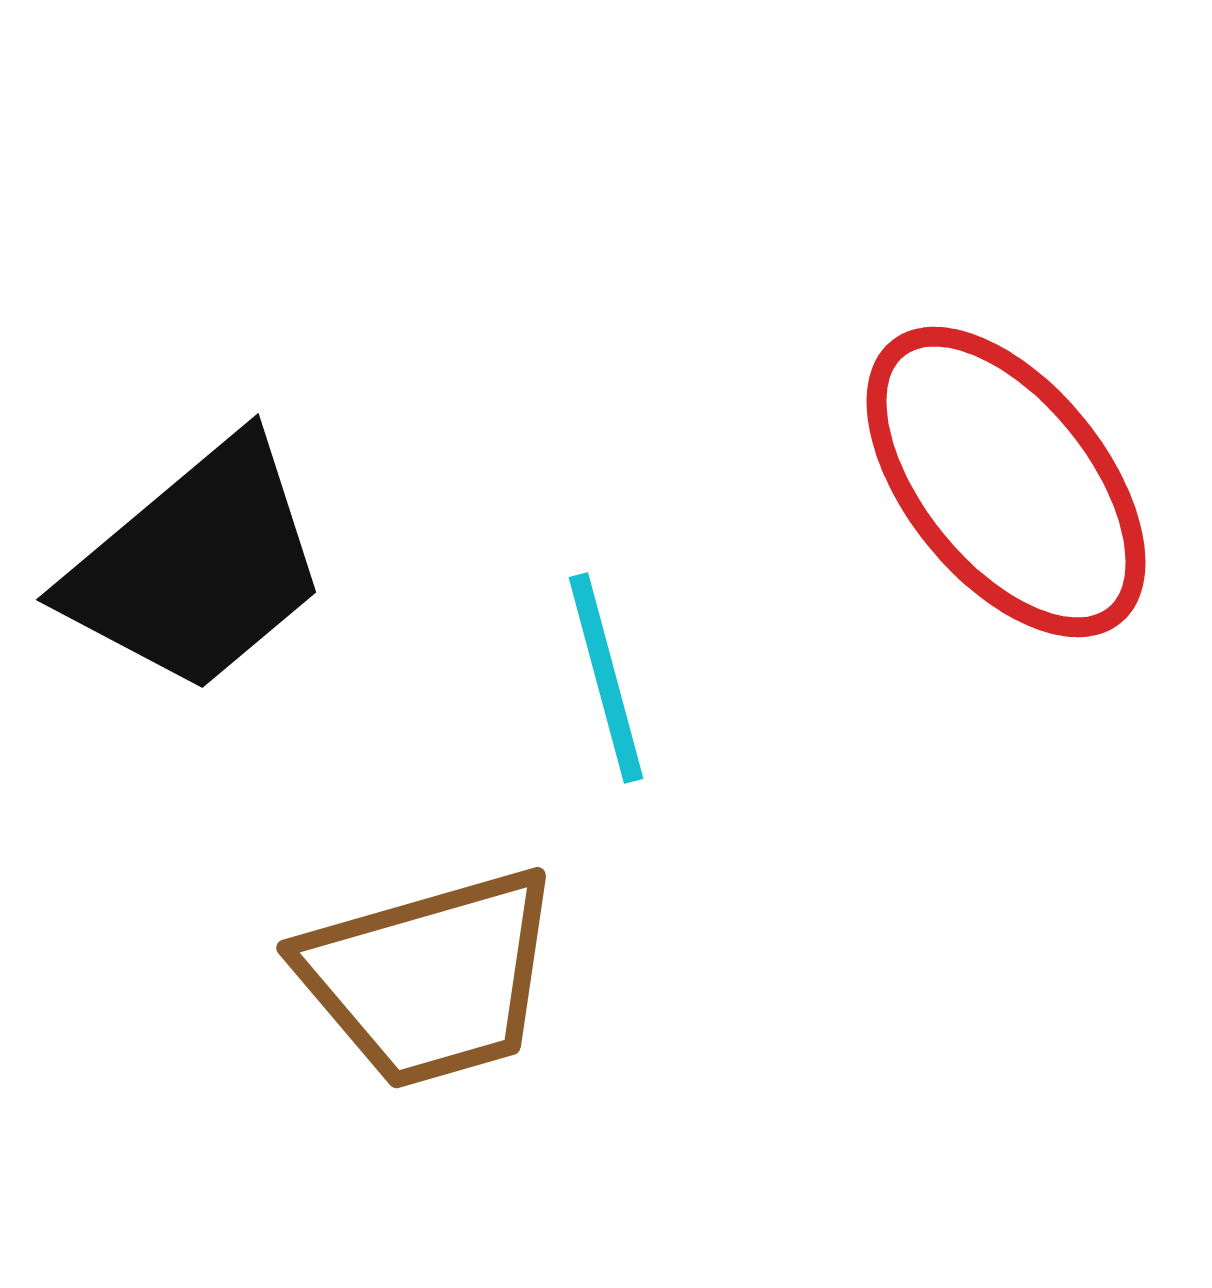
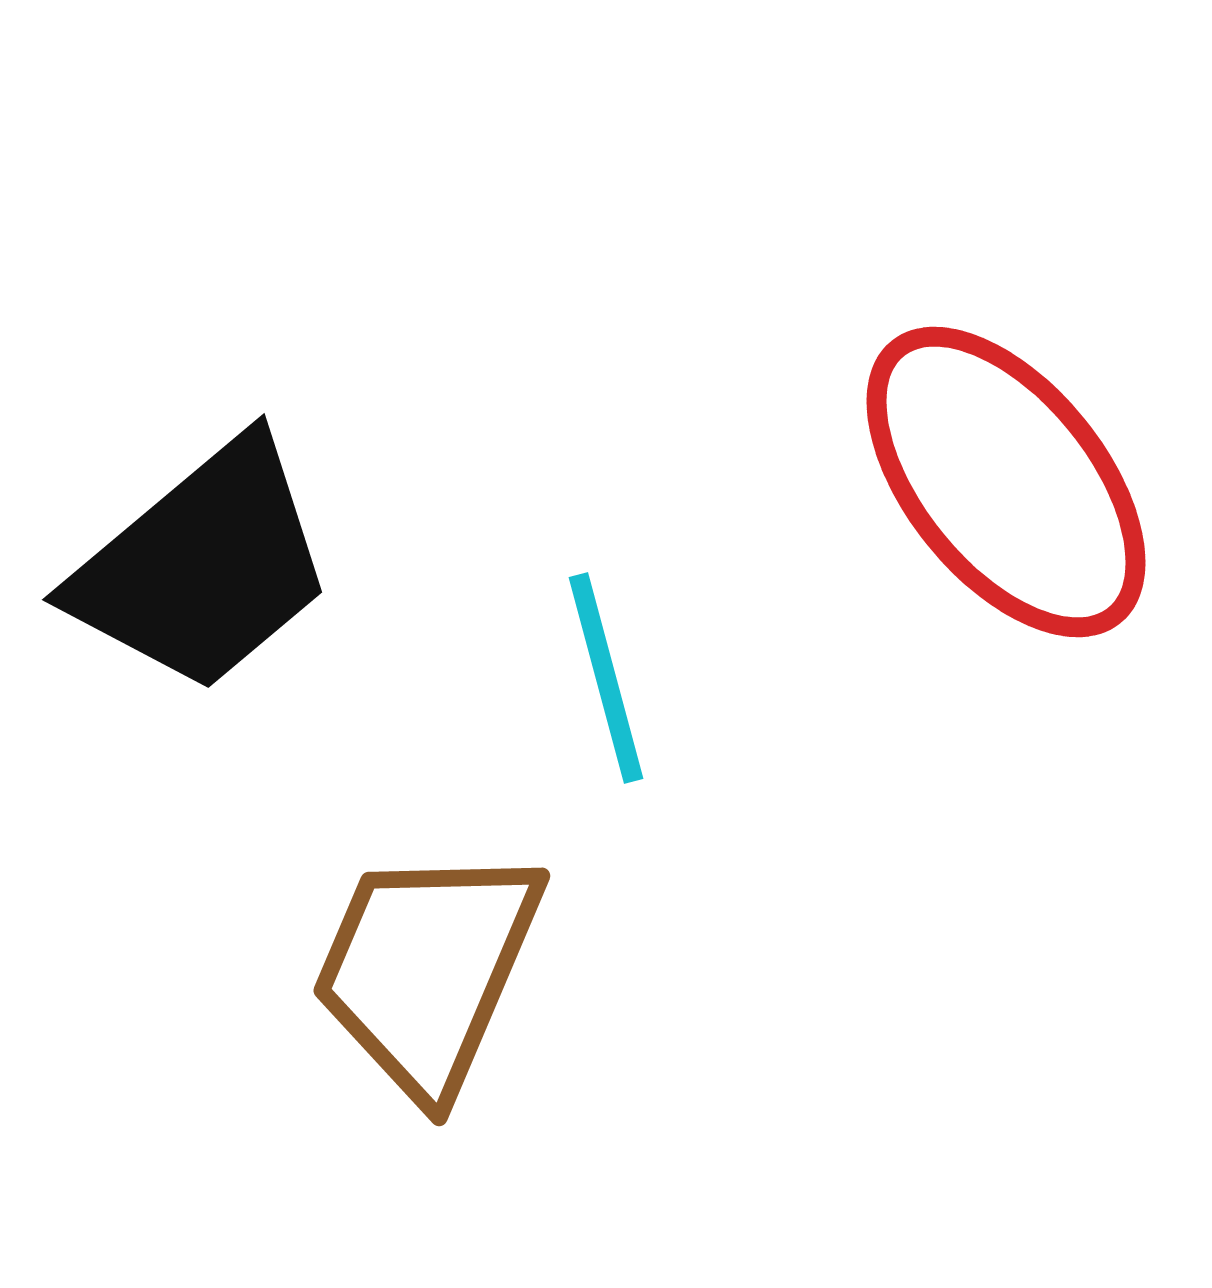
black trapezoid: moved 6 px right
brown trapezoid: moved 3 px left, 8 px up; rotated 129 degrees clockwise
